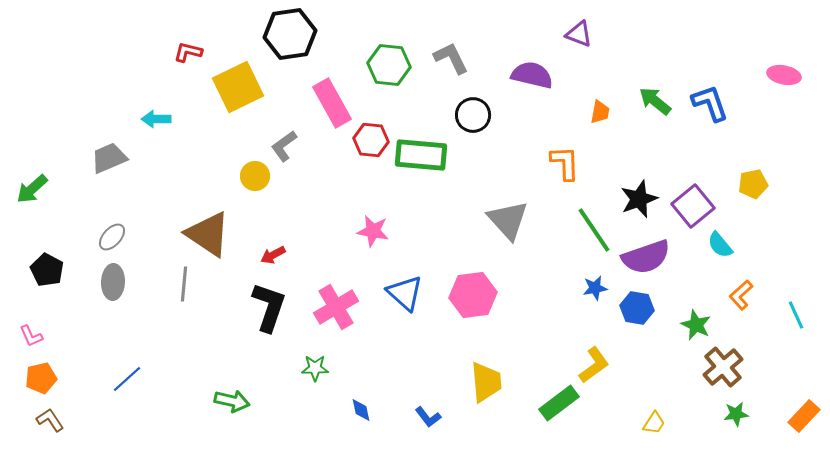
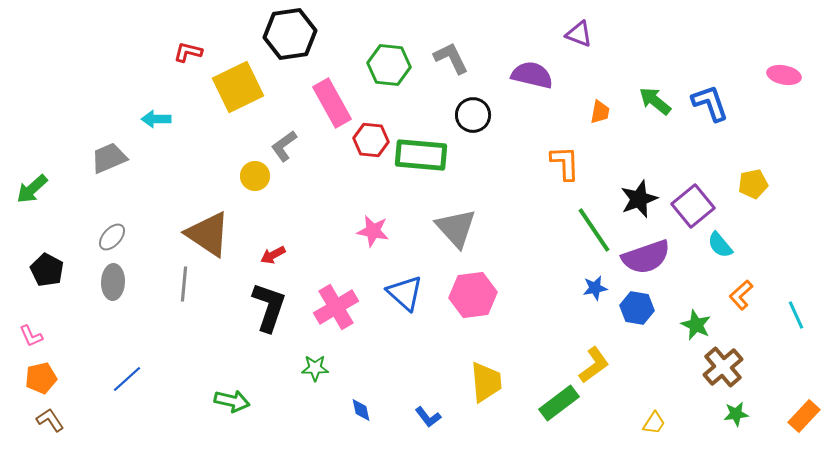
gray triangle at (508, 220): moved 52 px left, 8 px down
